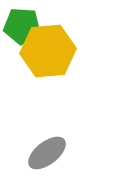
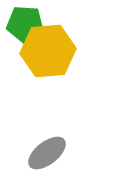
green pentagon: moved 3 px right, 2 px up
